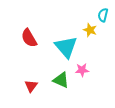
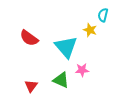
red semicircle: rotated 24 degrees counterclockwise
